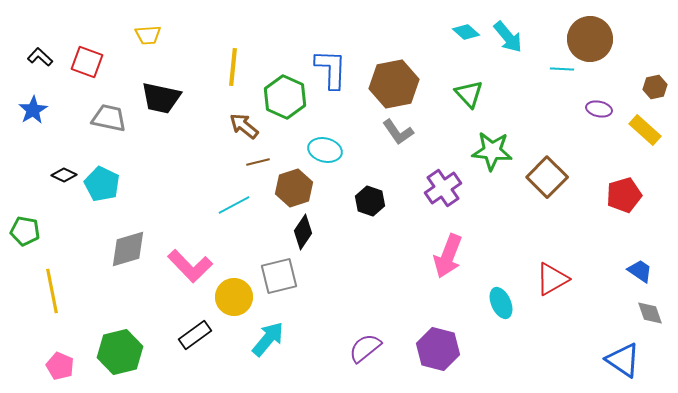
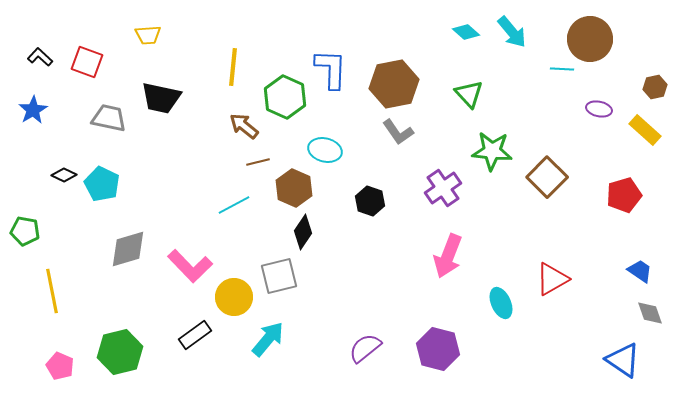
cyan arrow at (508, 37): moved 4 px right, 5 px up
brown hexagon at (294, 188): rotated 18 degrees counterclockwise
